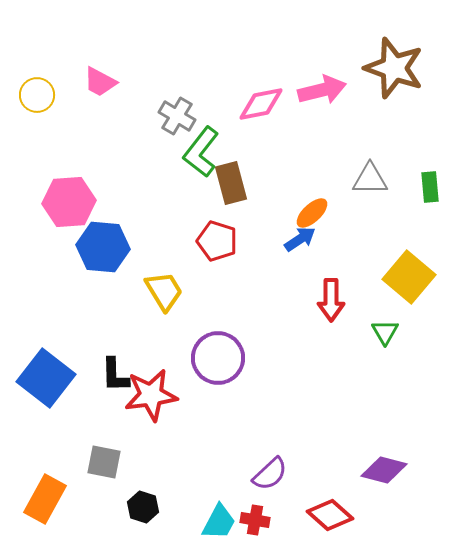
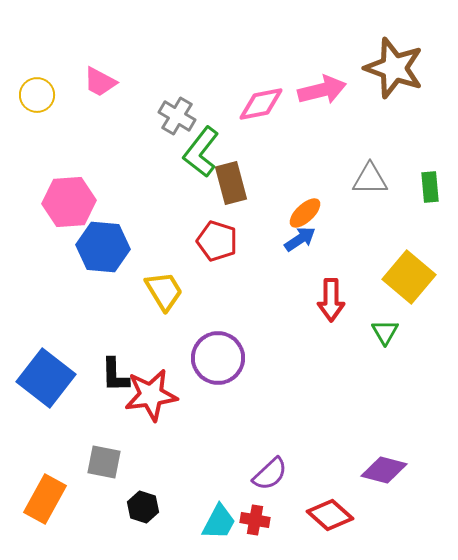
orange ellipse: moved 7 px left
